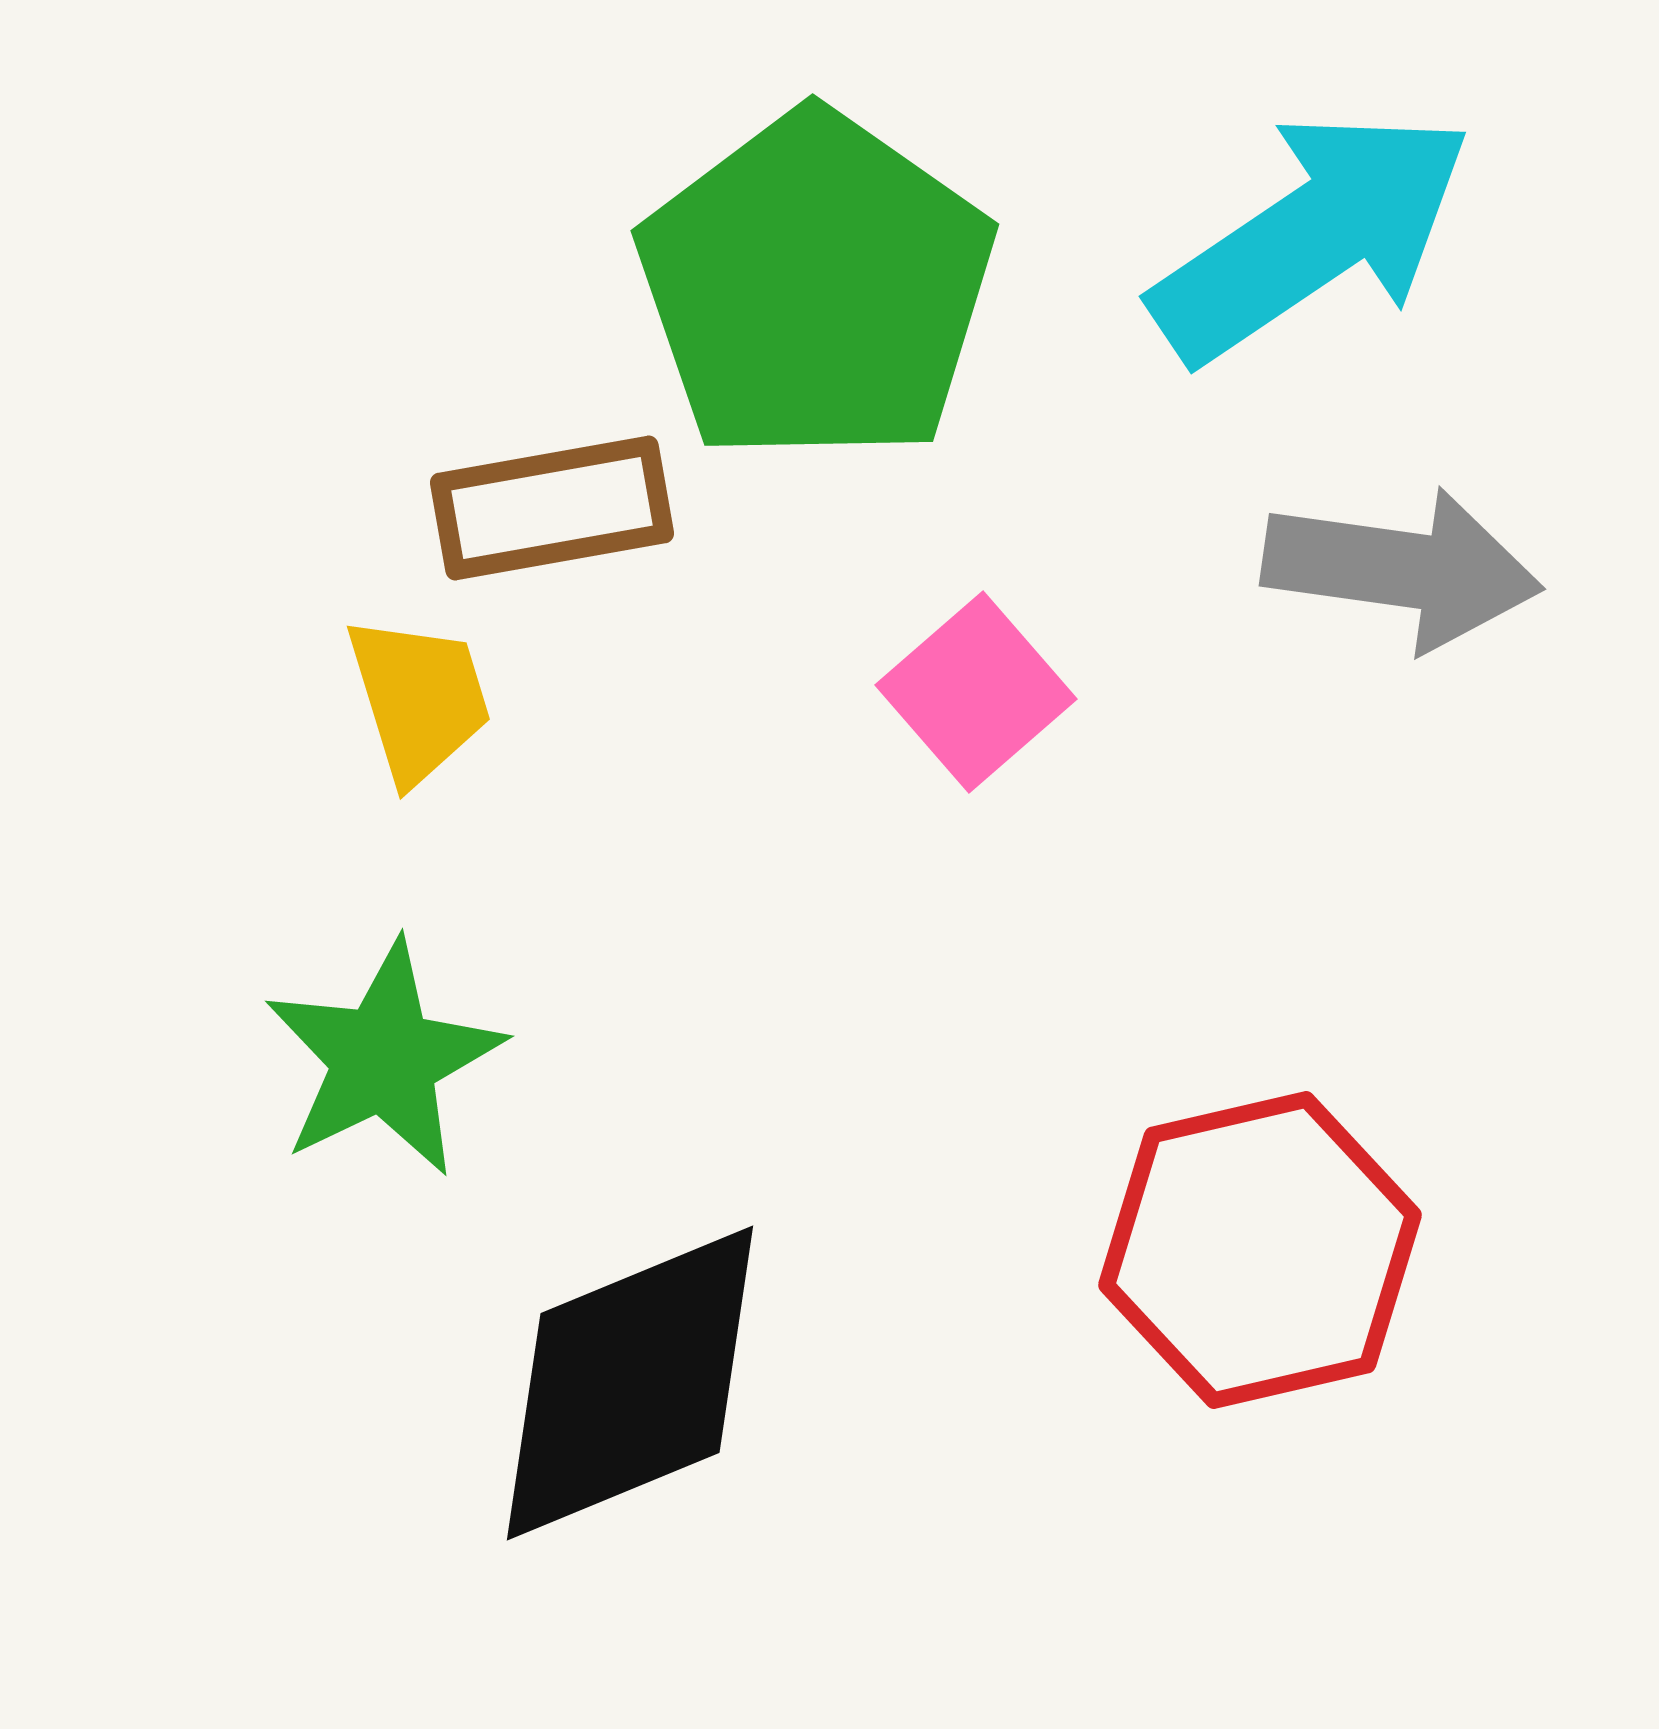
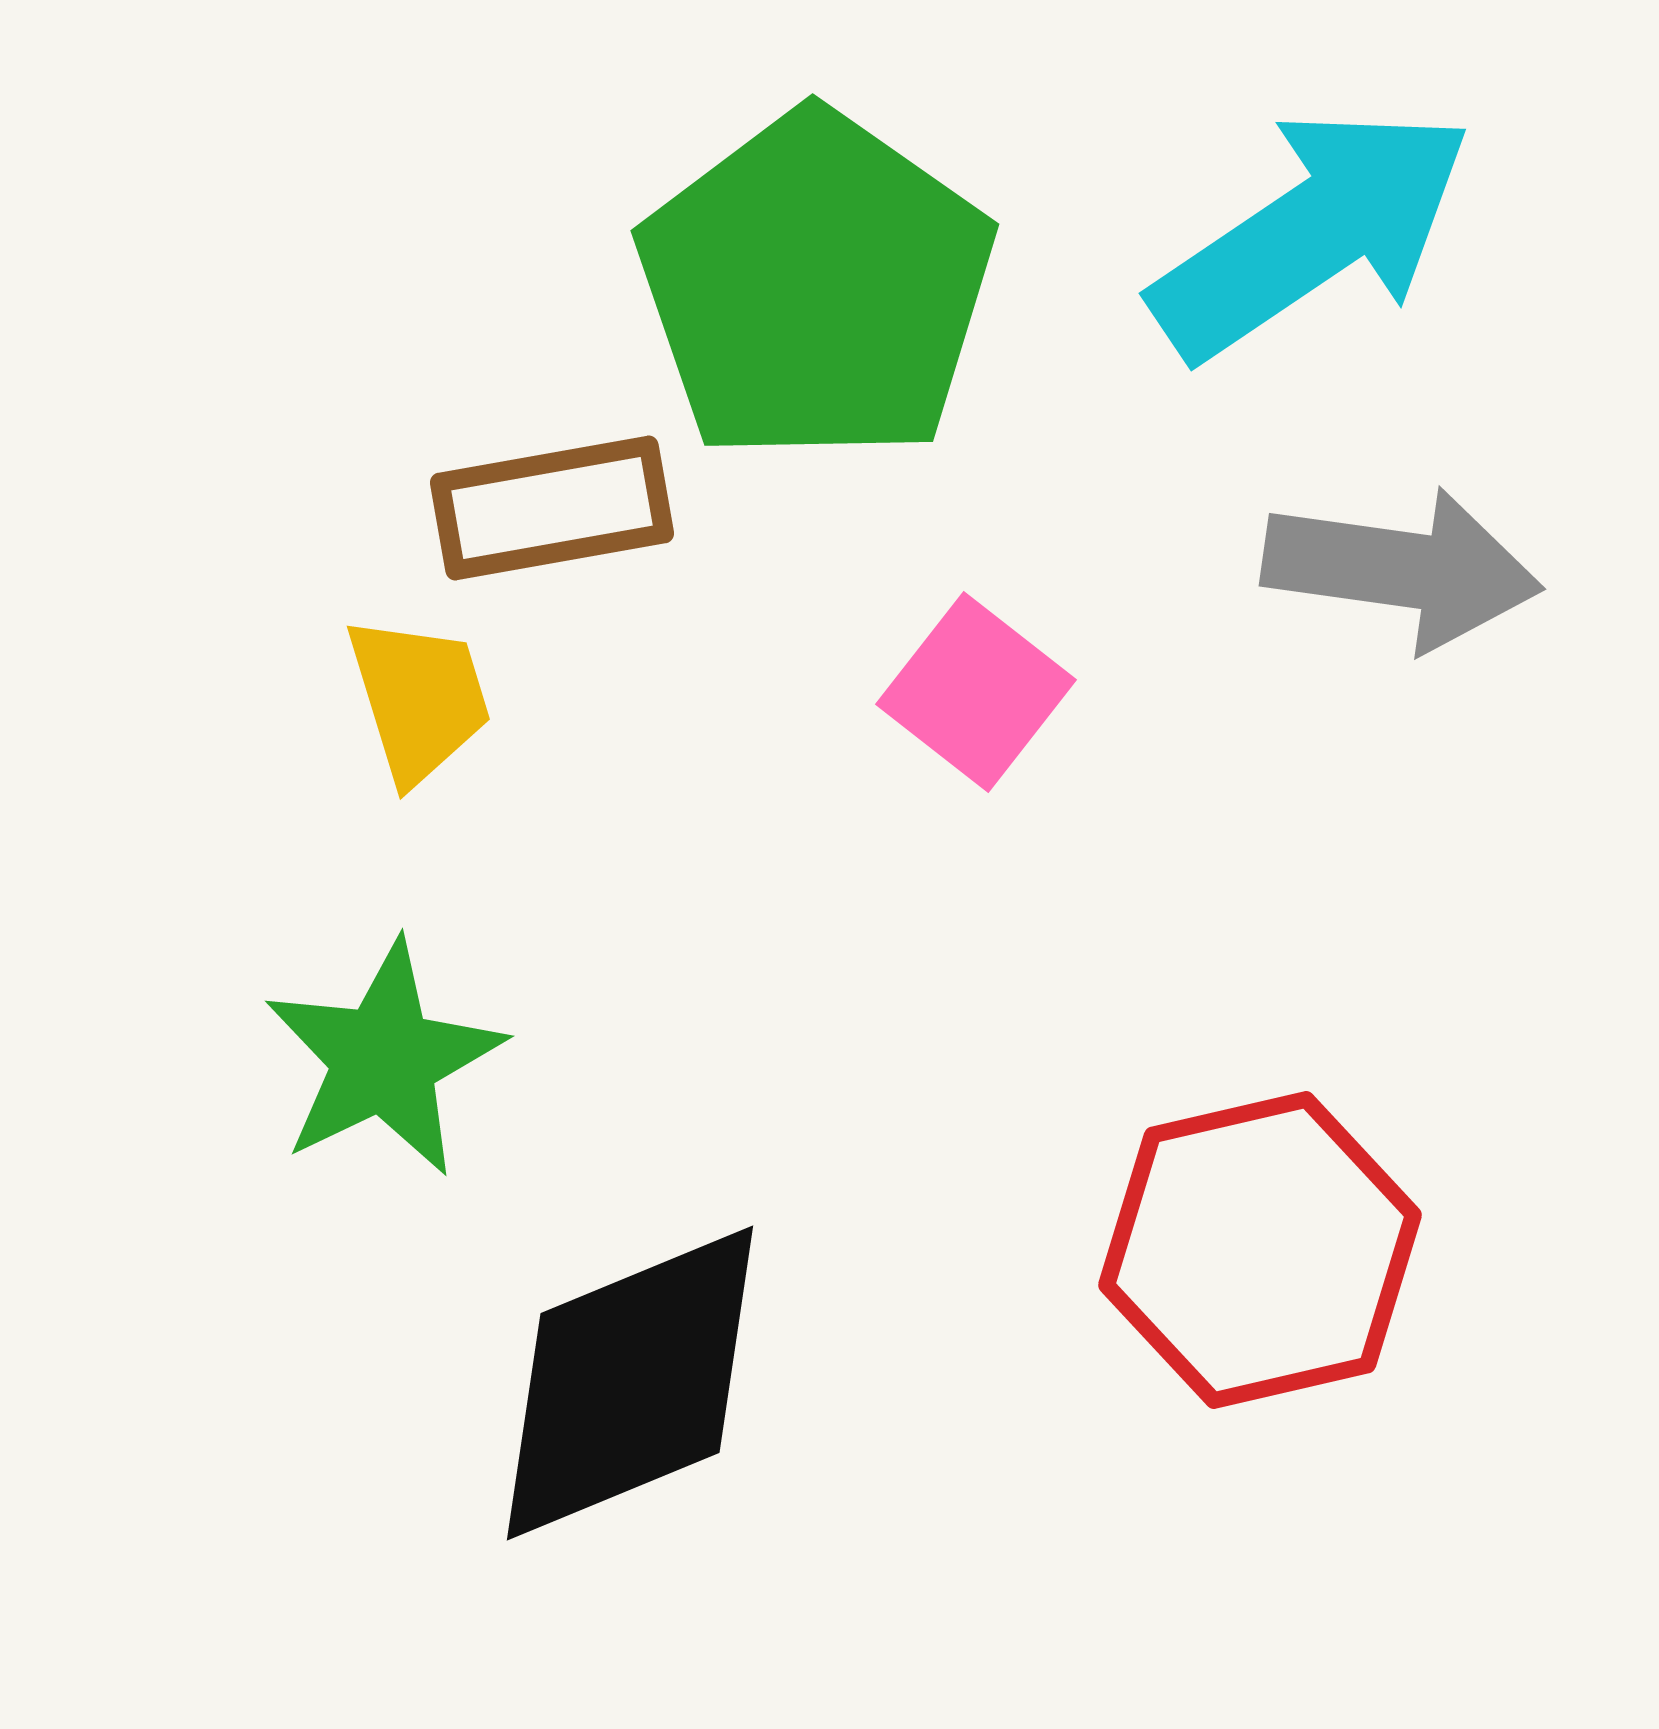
cyan arrow: moved 3 px up
pink square: rotated 11 degrees counterclockwise
